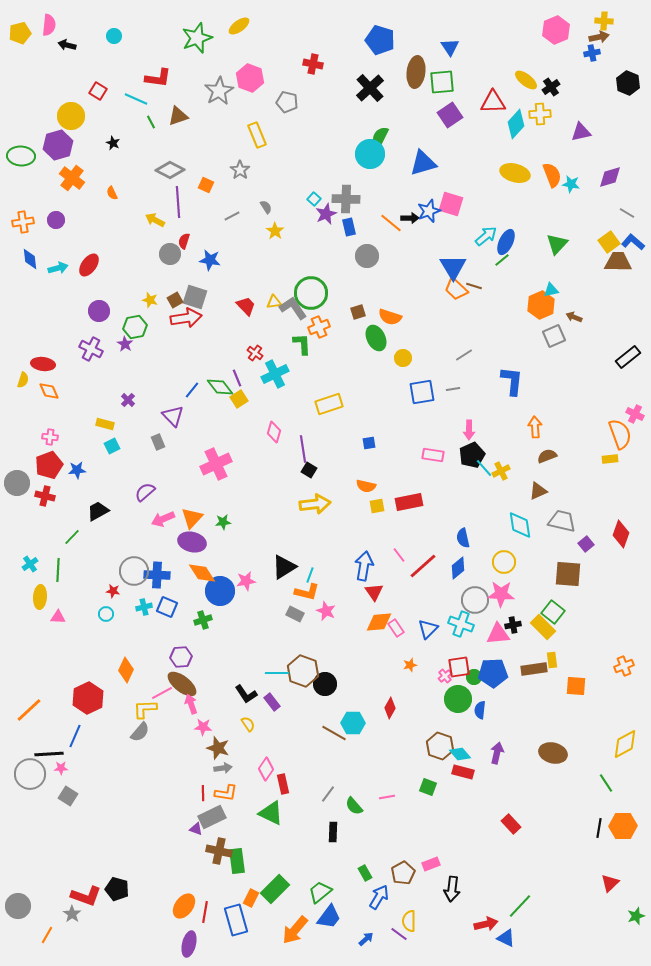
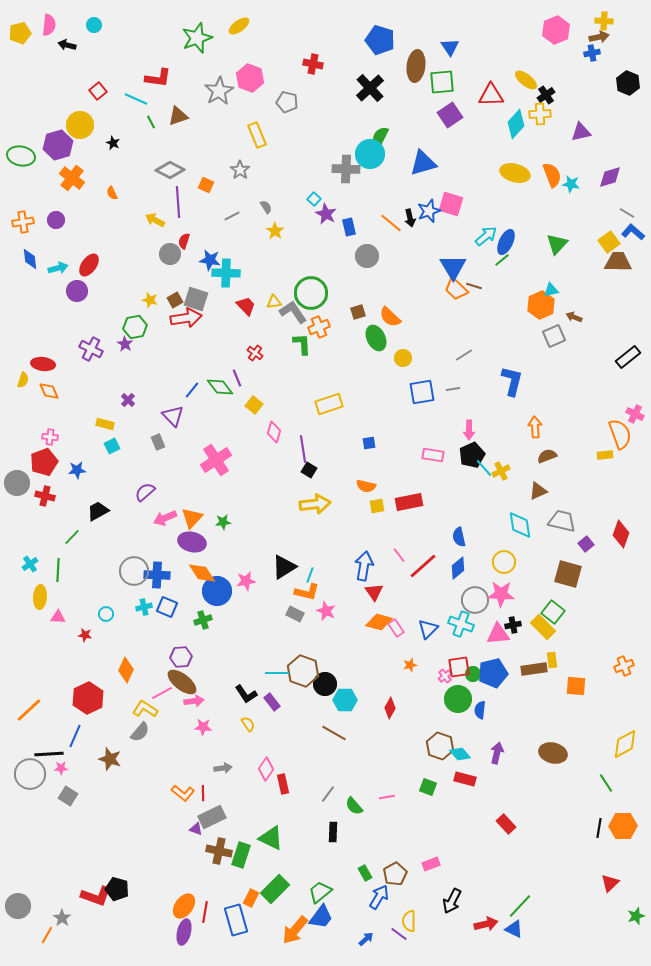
cyan circle at (114, 36): moved 20 px left, 11 px up
brown ellipse at (416, 72): moved 6 px up
black cross at (551, 87): moved 5 px left, 8 px down
red square at (98, 91): rotated 18 degrees clockwise
red triangle at (493, 102): moved 2 px left, 7 px up
yellow circle at (71, 116): moved 9 px right, 9 px down
green ellipse at (21, 156): rotated 8 degrees clockwise
gray cross at (346, 199): moved 30 px up
purple star at (326, 214): rotated 20 degrees counterclockwise
black arrow at (410, 218): rotated 78 degrees clockwise
blue L-shape at (633, 242): moved 10 px up
gray square at (195, 297): moved 1 px right, 2 px down
gray L-shape at (293, 308): moved 4 px down
purple circle at (99, 311): moved 22 px left, 20 px up
orange semicircle at (390, 317): rotated 25 degrees clockwise
cyan cross at (275, 374): moved 49 px left, 101 px up; rotated 28 degrees clockwise
blue L-shape at (512, 381): rotated 8 degrees clockwise
yellow square at (239, 399): moved 15 px right, 6 px down; rotated 18 degrees counterclockwise
yellow rectangle at (610, 459): moved 5 px left, 4 px up
pink cross at (216, 464): moved 4 px up; rotated 8 degrees counterclockwise
red pentagon at (49, 465): moved 5 px left, 3 px up
pink arrow at (163, 519): moved 2 px right, 1 px up
blue semicircle at (463, 538): moved 4 px left, 1 px up
brown square at (568, 574): rotated 12 degrees clockwise
red star at (113, 591): moved 28 px left, 44 px down
blue circle at (220, 591): moved 3 px left
orange diamond at (379, 622): rotated 20 degrees clockwise
blue pentagon at (493, 673): rotated 12 degrees counterclockwise
green circle at (474, 677): moved 1 px left, 3 px up
brown ellipse at (182, 684): moved 2 px up
pink arrow at (191, 704): moved 3 px right, 3 px up; rotated 102 degrees clockwise
yellow L-shape at (145, 709): rotated 35 degrees clockwise
cyan hexagon at (353, 723): moved 8 px left, 23 px up
brown star at (218, 748): moved 108 px left, 11 px down
red rectangle at (463, 772): moved 2 px right, 7 px down
orange L-shape at (226, 793): moved 43 px left; rotated 30 degrees clockwise
green triangle at (271, 813): moved 25 px down
red rectangle at (511, 824): moved 5 px left
green rectangle at (237, 861): moved 4 px right, 6 px up; rotated 25 degrees clockwise
brown pentagon at (403, 873): moved 8 px left, 1 px down
black arrow at (452, 889): moved 12 px down; rotated 20 degrees clockwise
red L-shape at (86, 896): moved 10 px right
gray star at (72, 914): moved 10 px left, 4 px down
blue trapezoid at (329, 917): moved 8 px left
blue triangle at (506, 938): moved 8 px right, 9 px up
purple ellipse at (189, 944): moved 5 px left, 12 px up
